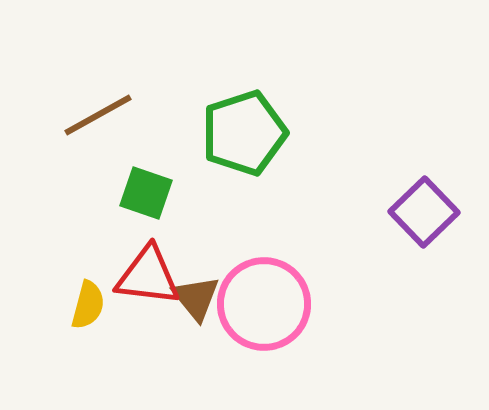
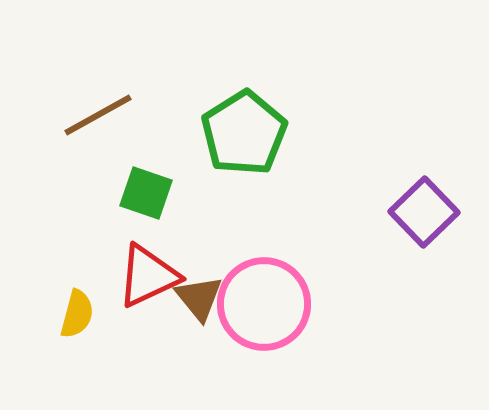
green pentagon: rotated 14 degrees counterclockwise
red triangle: rotated 32 degrees counterclockwise
brown triangle: moved 3 px right
yellow semicircle: moved 11 px left, 9 px down
